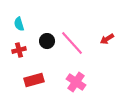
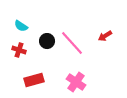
cyan semicircle: moved 2 px right, 2 px down; rotated 40 degrees counterclockwise
red arrow: moved 2 px left, 3 px up
red cross: rotated 32 degrees clockwise
